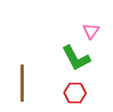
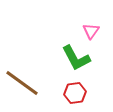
brown line: rotated 54 degrees counterclockwise
red hexagon: rotated 10 degrees counterclockwise
